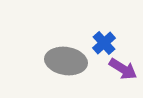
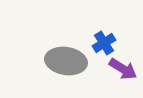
blue cross: rotated 10 degrees clockwise
